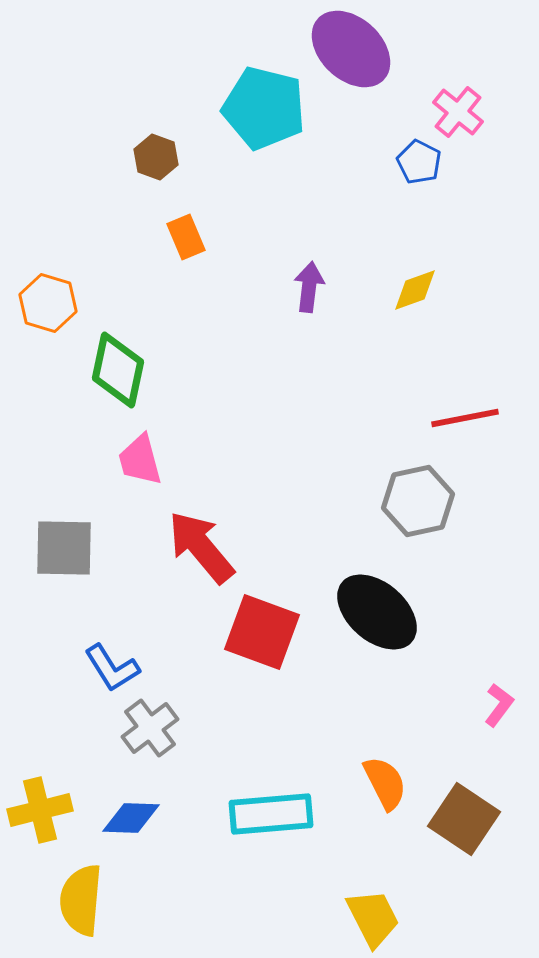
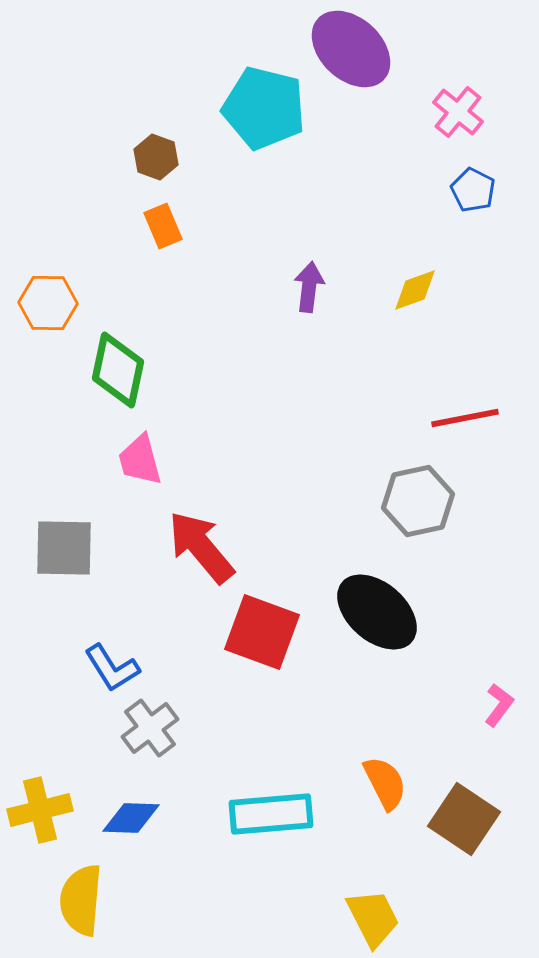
blue pentagon: moved 54 px right, 28 px down
orange rectangle: moved 23 px left, 11 px up
orange hexagon: rotated 16 degrees counterclockwise
